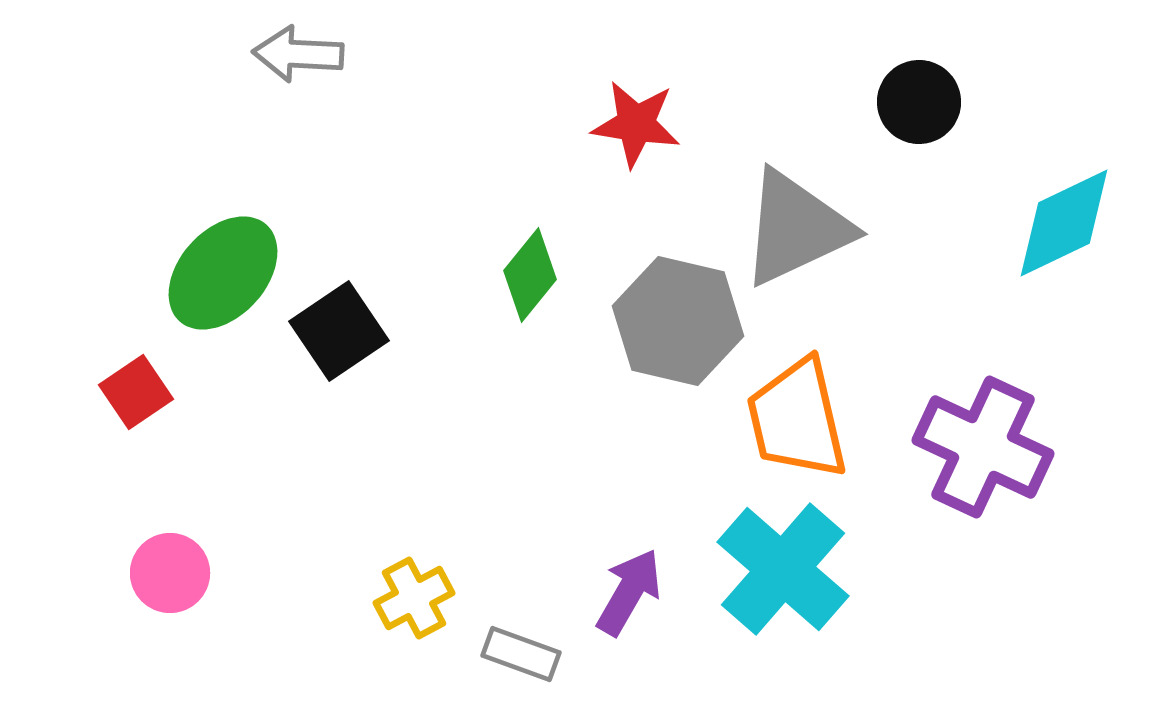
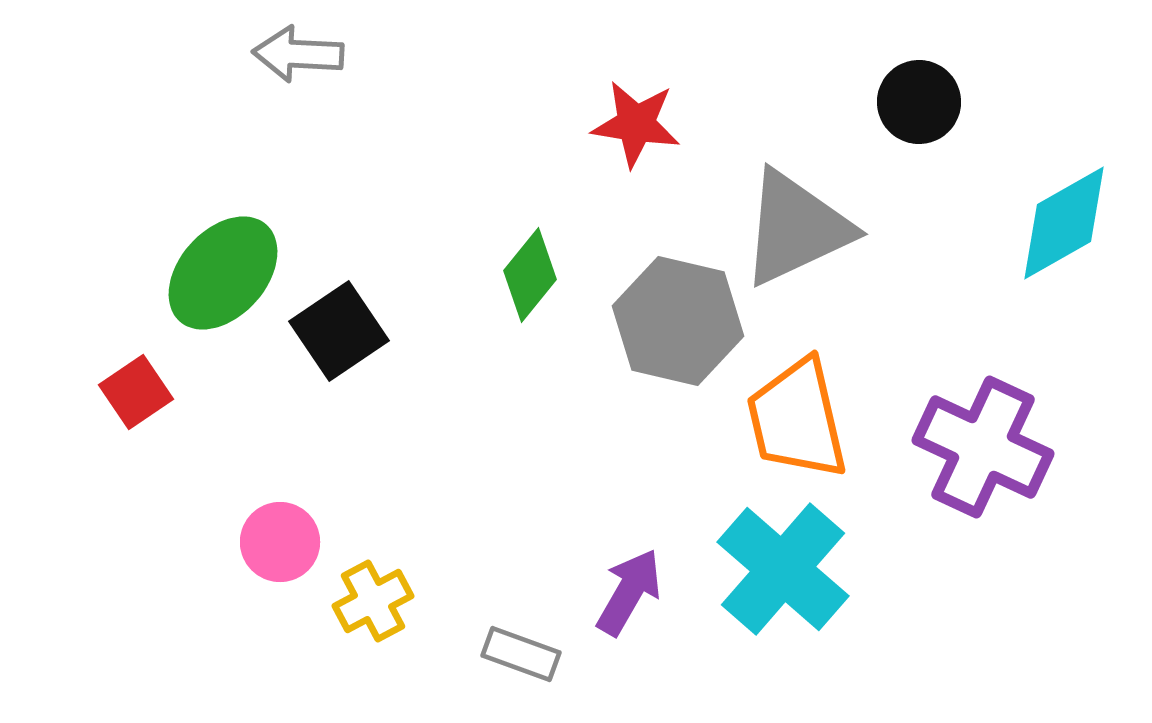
cyan diamond: rotated 4 degrees counterclockwise
pink circle: moved 110 px right, 31 px up
yellow cross: moved 41 px left, 3 px down
